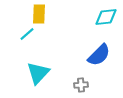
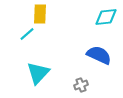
yellow rectangle: moved 1 px right
blue semicircle: rotated 110 degrees counterclockwise
gray cross: rotated 16 degrees counterclockwise
